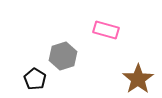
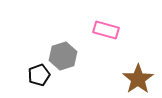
black pentagon: moved 4 px right, 4 px up; rotated 20 degrees clockwise
